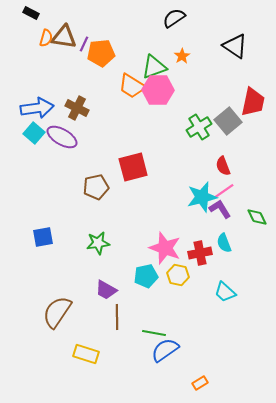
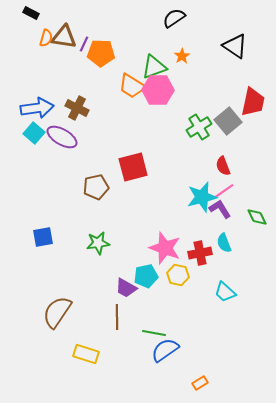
orange pentagon: rotated 8 degrees clockwise
purple trapezoid: moved 20 px right, 2 px up
